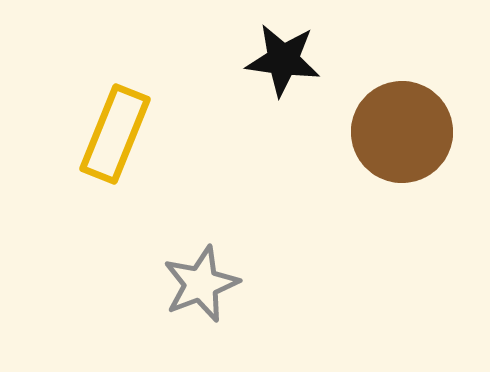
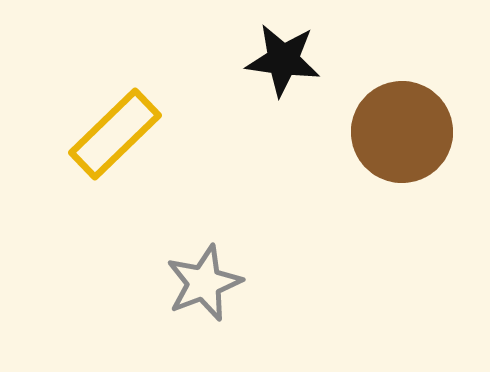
yellow rectangle: rotated 24 degrees clockwise
gray star: moved 3 px right, 1 px up
